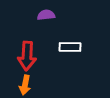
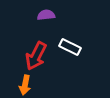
white rectangle: rotated 25 degrees clockwise
red arrow: moved 9 px right; rotated 24 degrees clockwise
